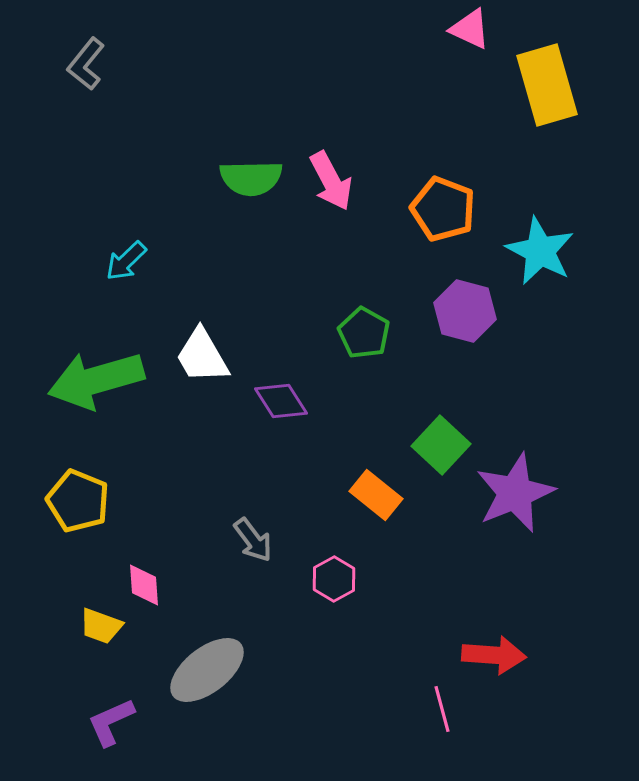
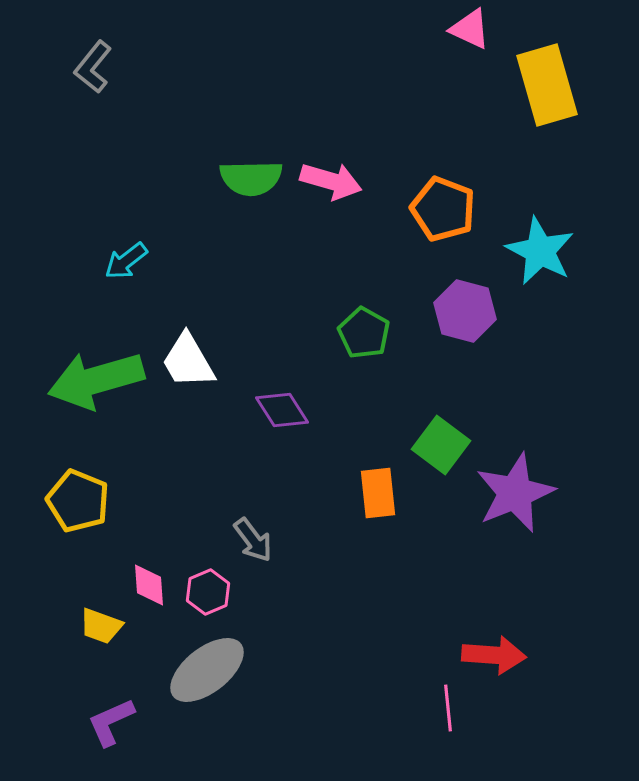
gray L-shape: moved 7 px right, 3 px down
pink arrow: rotated 46 degrees counterclockwise
cyan arrow: rotated 6 degrees clockwise
white trapezoid: moved 14 px left, 5 px down
purple diamond: moved 1 px right, 9 px down
green square: rotated 6 degrees counterclockwise
orange rectangle: moved 2 px right, 2 px up; rotated 45 degrees clockwise
pink hexagon: moved 126 px left, 13 px down; rotated 6 degrees clockwise
pink diamond: moved 5 px right
pink line: moved 6 px right, 1 px up; rotated 9 degrees clockwise
